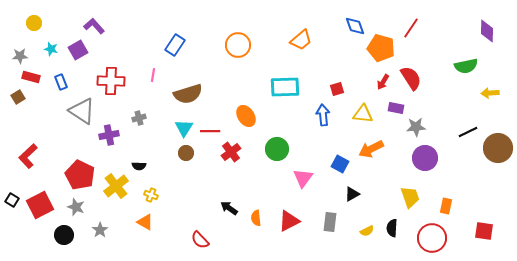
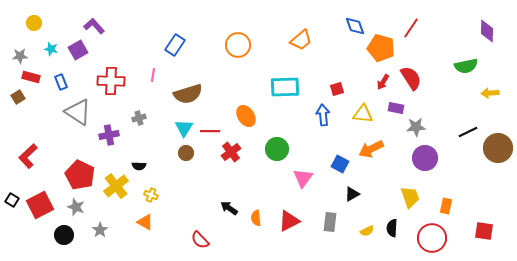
gray triangle at (82, 111): moved 4 px left, 1 px down
